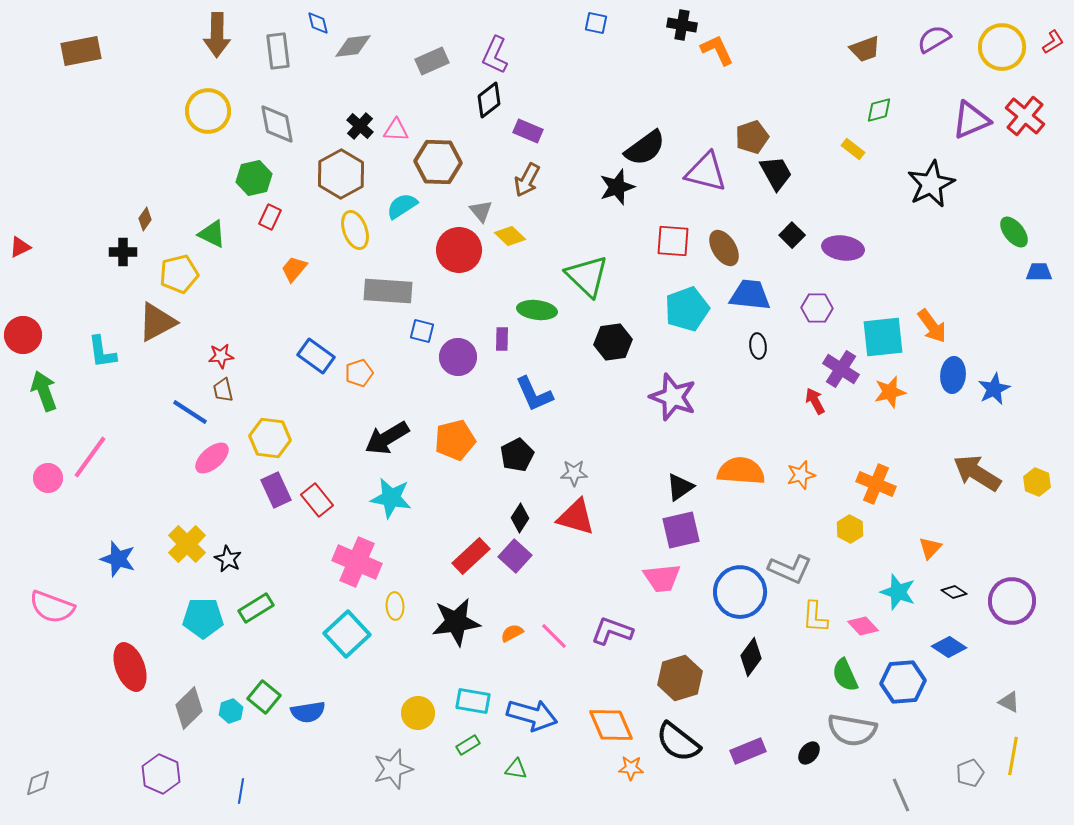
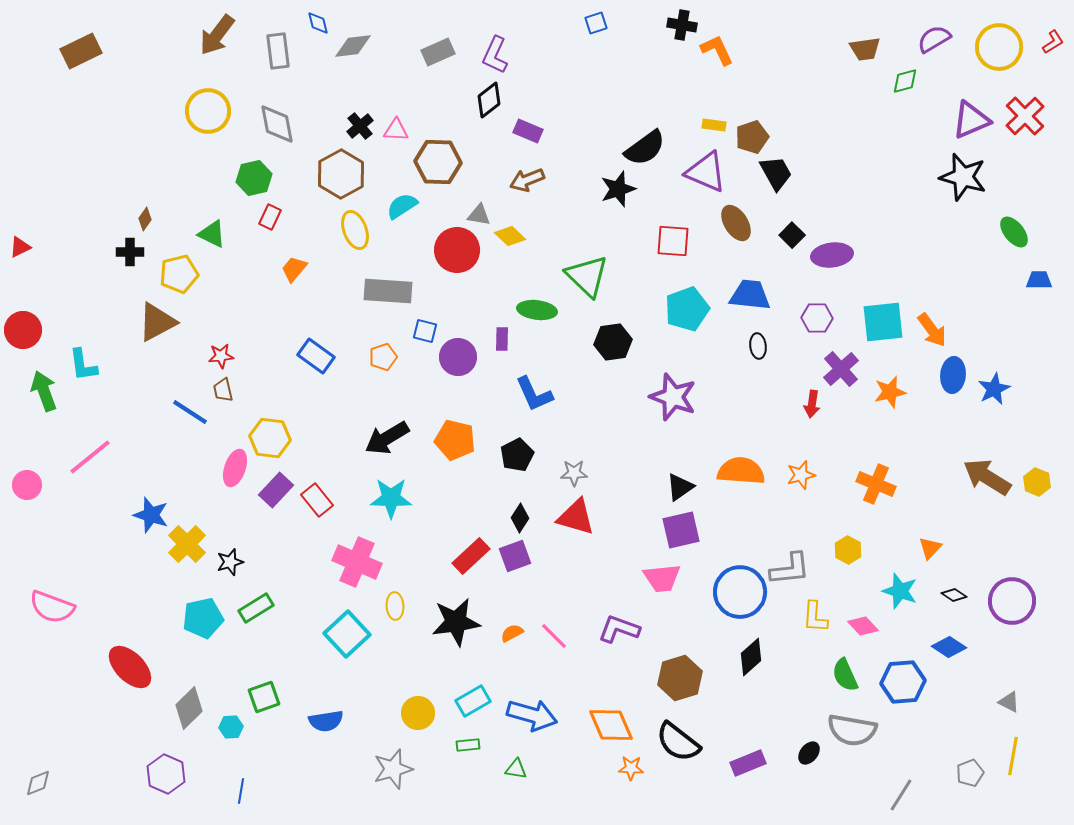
blue square at (596, 23): rotated 30 degrees counterclockwise
brown arrow at (217, 35): rotated 36 degrees clockwise
yellow circle at (1002, 47): moved 3 px left
brown trapezoid at (865, 49): rotated 12 degrees clockwise
brown rectangle at (81, 51): rotated 15 degrees counterclockwise
gray rectangle at (432, 61): moved 6 px right, 9 px up
green diamond at (879, 110): moved 26 px right, 29 px up
red cross at (1025, 116): rotated 6 degrees clockwise
black cross at (360, 126): rotated 8 degrees clockwise
yellow rectangle at (853, 149): moved 139 px left, 24 px up; rotated 30 degrees counterclockwise
purple triangle at (706, 172): rotated 9 degrees clockwise
brown arrow at (527, 180): rotated 40 degrees clockwise
black star at (931, 184): moved 32 px right, 7 px up; rotated 30 degrees counterclockwise
black star at (617, 187): moved 1 px right, 2 px down
gray triangle at (481, 211): moved 2 px left, 4 px down; rotated 40 degrees counterclockwise
brown ellipse at (724, 248): moved 12 px right, 25 px up
purple ellipse at (843, 248): moved 11 px left, 7 px down; rotated 15 degrees counterclockwise
red circle at (459, 250): moved 2 px left
black cross at (123, 252): moved 7 px right
blue trapezoid at (1039, 272): moved 8 px down
purple hexagon at (817, 308): moved 10 px down
orange arrow at (932, 326): moved 4 px down
blue square at (422, 331): moved 3 px right
red circle at (23, 335): moved 5 px up
cyan square at (883, 337): moved 15 px up
cyan L-shape at (102, 352): moved 19 px left, 13 px down
purple cross at (841, 369): rotated 15 degrees clockwise
orange pentagon at (359, 373): moved 24 px right, 16 px up
red arrow at (815, 401): moved 3 px left, 3 px down; rotated 144 degrees counterclockwise
orange pentagon at (455, 440): rotated 27 degrees clockwise
pink line at (90, 457): rotated 15 degrees clockwise
pink ellipse at (212, 458): moved 23 px right, 10 px down; rotated 30 degrees counterclockwise
brown arrow at (977, 473): moved 10 px right, 4 px down
pink circle at (48, 478): moved 21 px left, 7 px down
purple rectangle at (276, 490): rotated 68 degrees clockwise
cyan star at (391, 498): rotated 9 degrees counterclockwise
yellow hexagon at (850, 529): moved 2 px left, 21 px down
purple square at (515, 556): rotated 28 degrees clockwise
blue star at (118, 559): moved 33 px right, 44 px up
black star at (228, 559): moved 2 px right, 3 px down; rotated 28 degrees clockwise
gray L-shape at (790, 569): rotated 30 degrees counterclockwise
cyan star at (898, 592): moved 2 px right, 1 px up
black diamond at (954, 592): moved 3 px down
cyan pentagon at (203, 618): rotated 12 degrees counterclockwise
purple L-shape at (612, 631): moved 7 px right, 2 px up
black diamond at (751, 657): rotated 12 degrees clockwise
red ellipse at (130, 667): rotated 24 degrees counterclockwise
green square at (264, 697): rotated 32 degrees clockwise
cyan rectangle at (473, 701): rotated 40 degrees counterclockwise
cyan hexagon at (231, 711): moved 16 px down; rotated 15 degrees clockwise
blue semicircle at (308, 712): moved 18 px right, 9 px down
green rectangle at (468, 745): rotated 25 degrees clockwise
purple rectangle at (748, 751): moved 12 px down
purple hexagon at (161, 774): moved 5 px right
gray line at (901, 795): rotated 56 degrees clockwise
